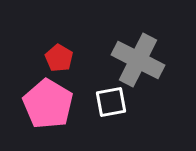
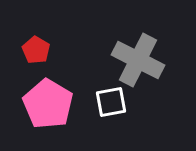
red pentagon: moved 23 px left, 8 px up
